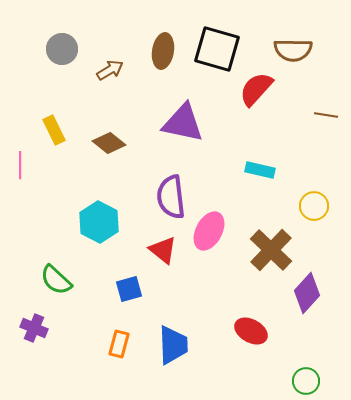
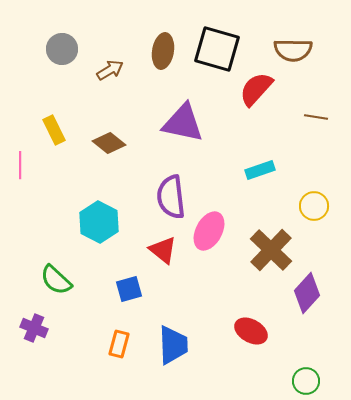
brown line: moved 10 px left, 2 px down
cyan rectangle: rotated 32 degrees counterclockwise
